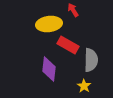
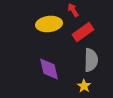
red rectangle: moved 15 px right, 13 px up; rotated 65 degrees counterclockwise
purple diamond: rotated 20 degrees counterclockwise
